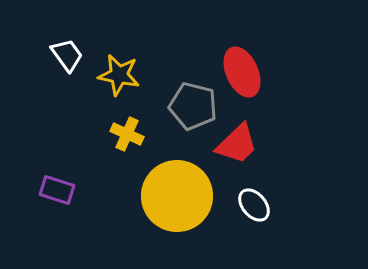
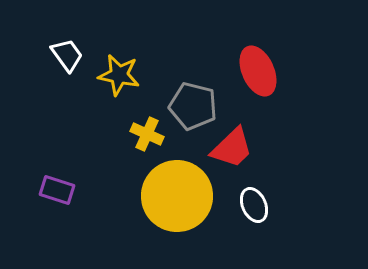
red ellipse: moved 16 px right, 1 px up
yellow cross: moved 20 px right
red trapezoid: moved 5 px left, 4 px down
white ellipse: rotated 16 degrees clockwise
